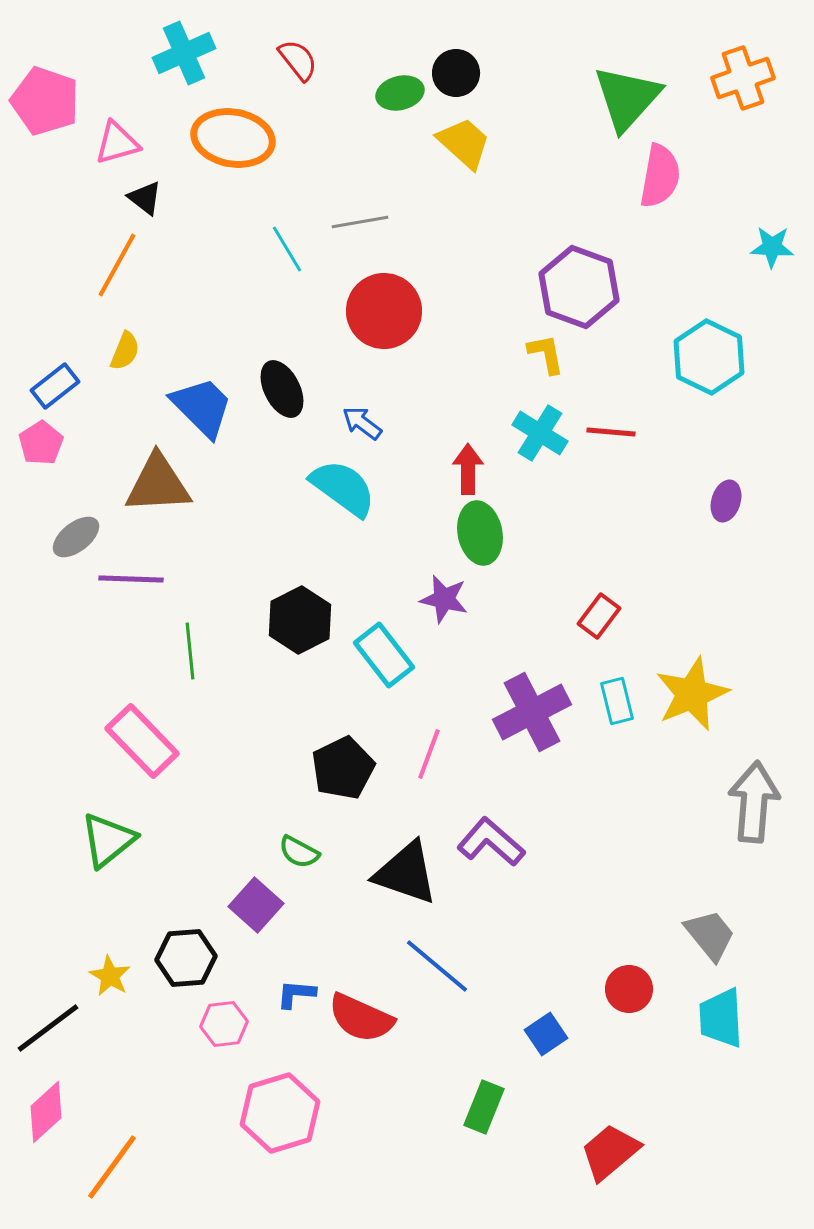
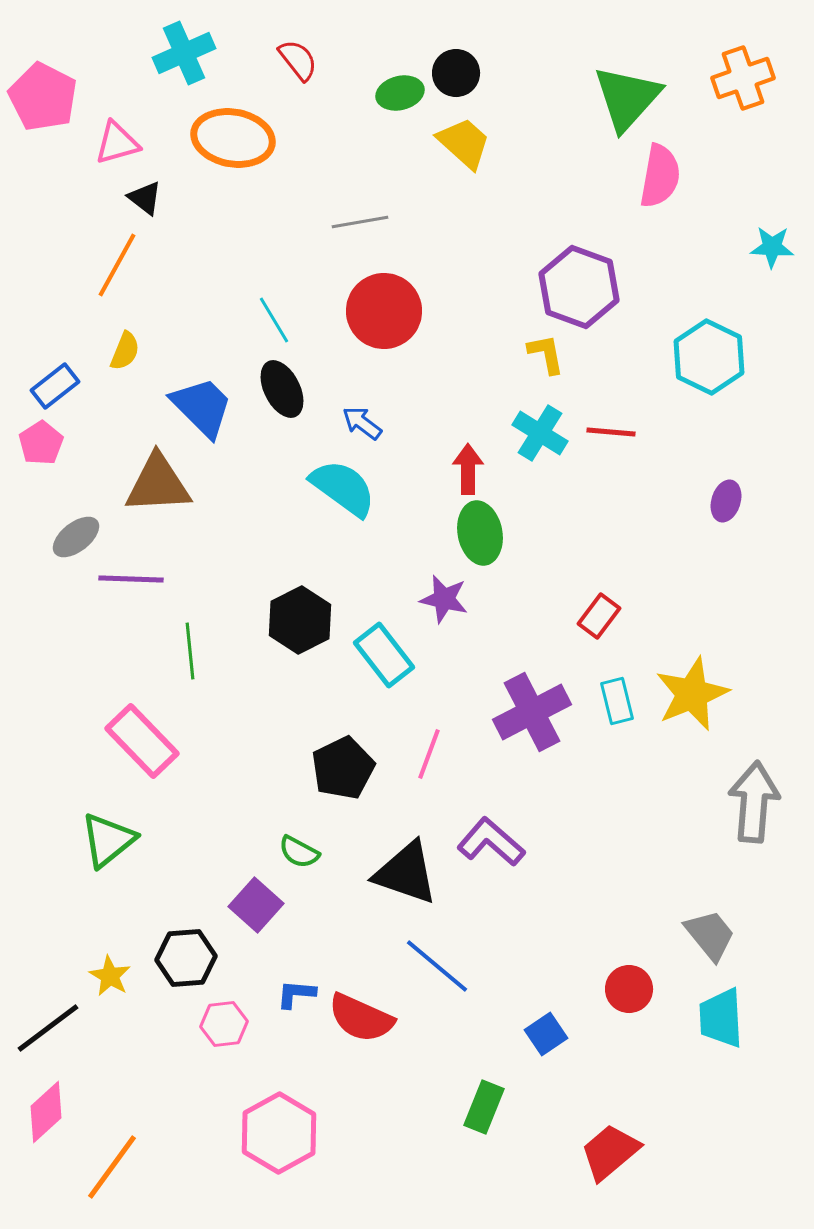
pink pentagon at (45, 101): moved 2 px left, 4 px up; rotated 8 degrees clockwise
cyan line at (287, 249): moved 13 px left, 71 px down
pink hexagon at (280, 1113): moved 1 px left, 20 px down; rotated 12 degrees counterclockwise
